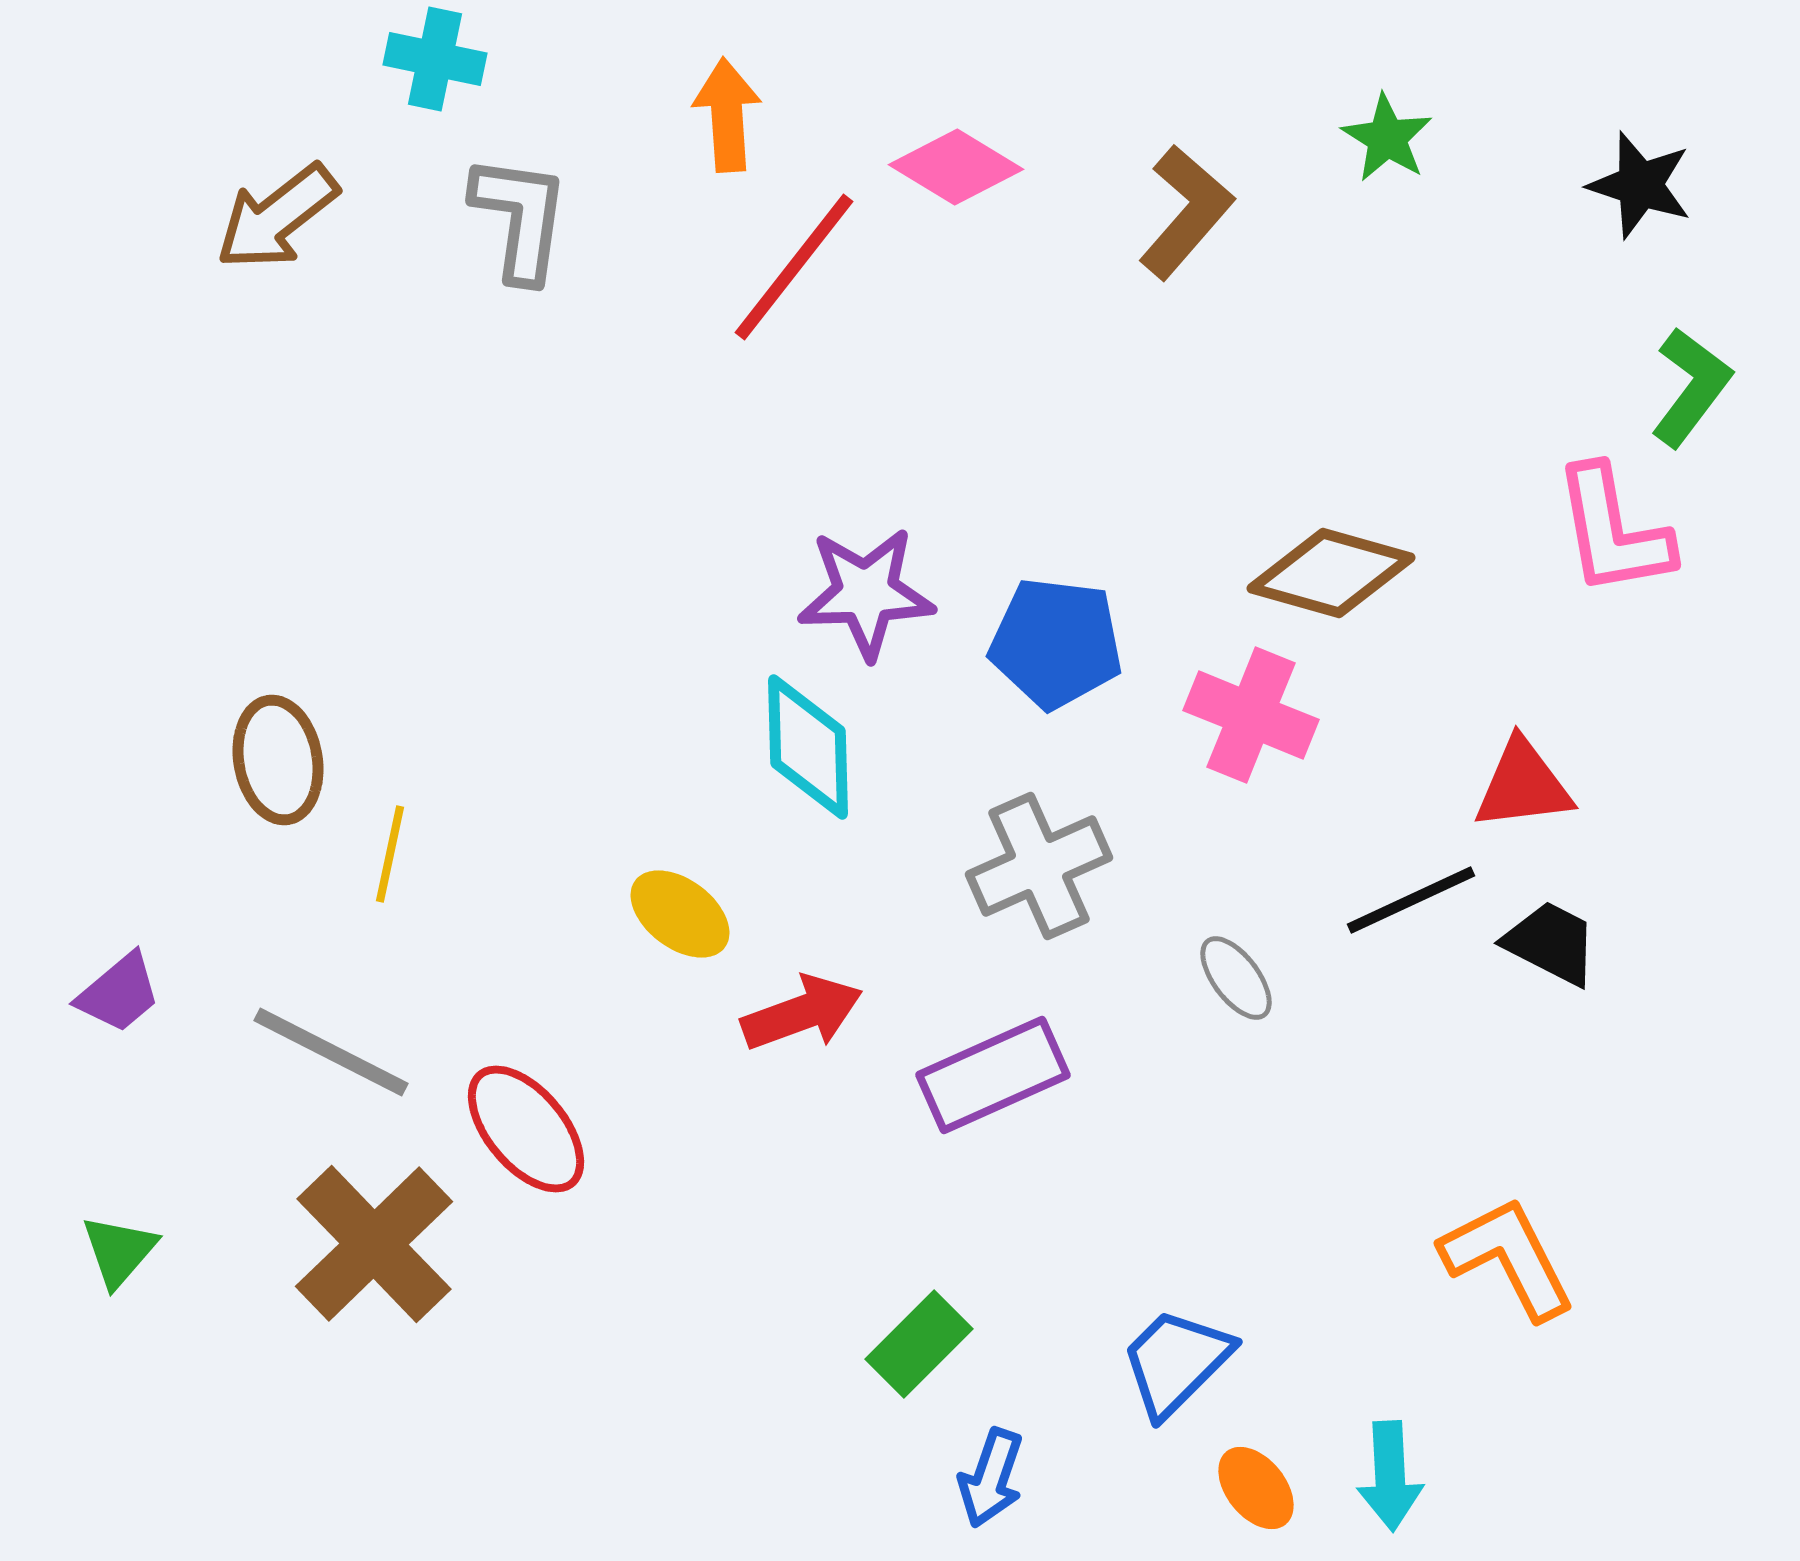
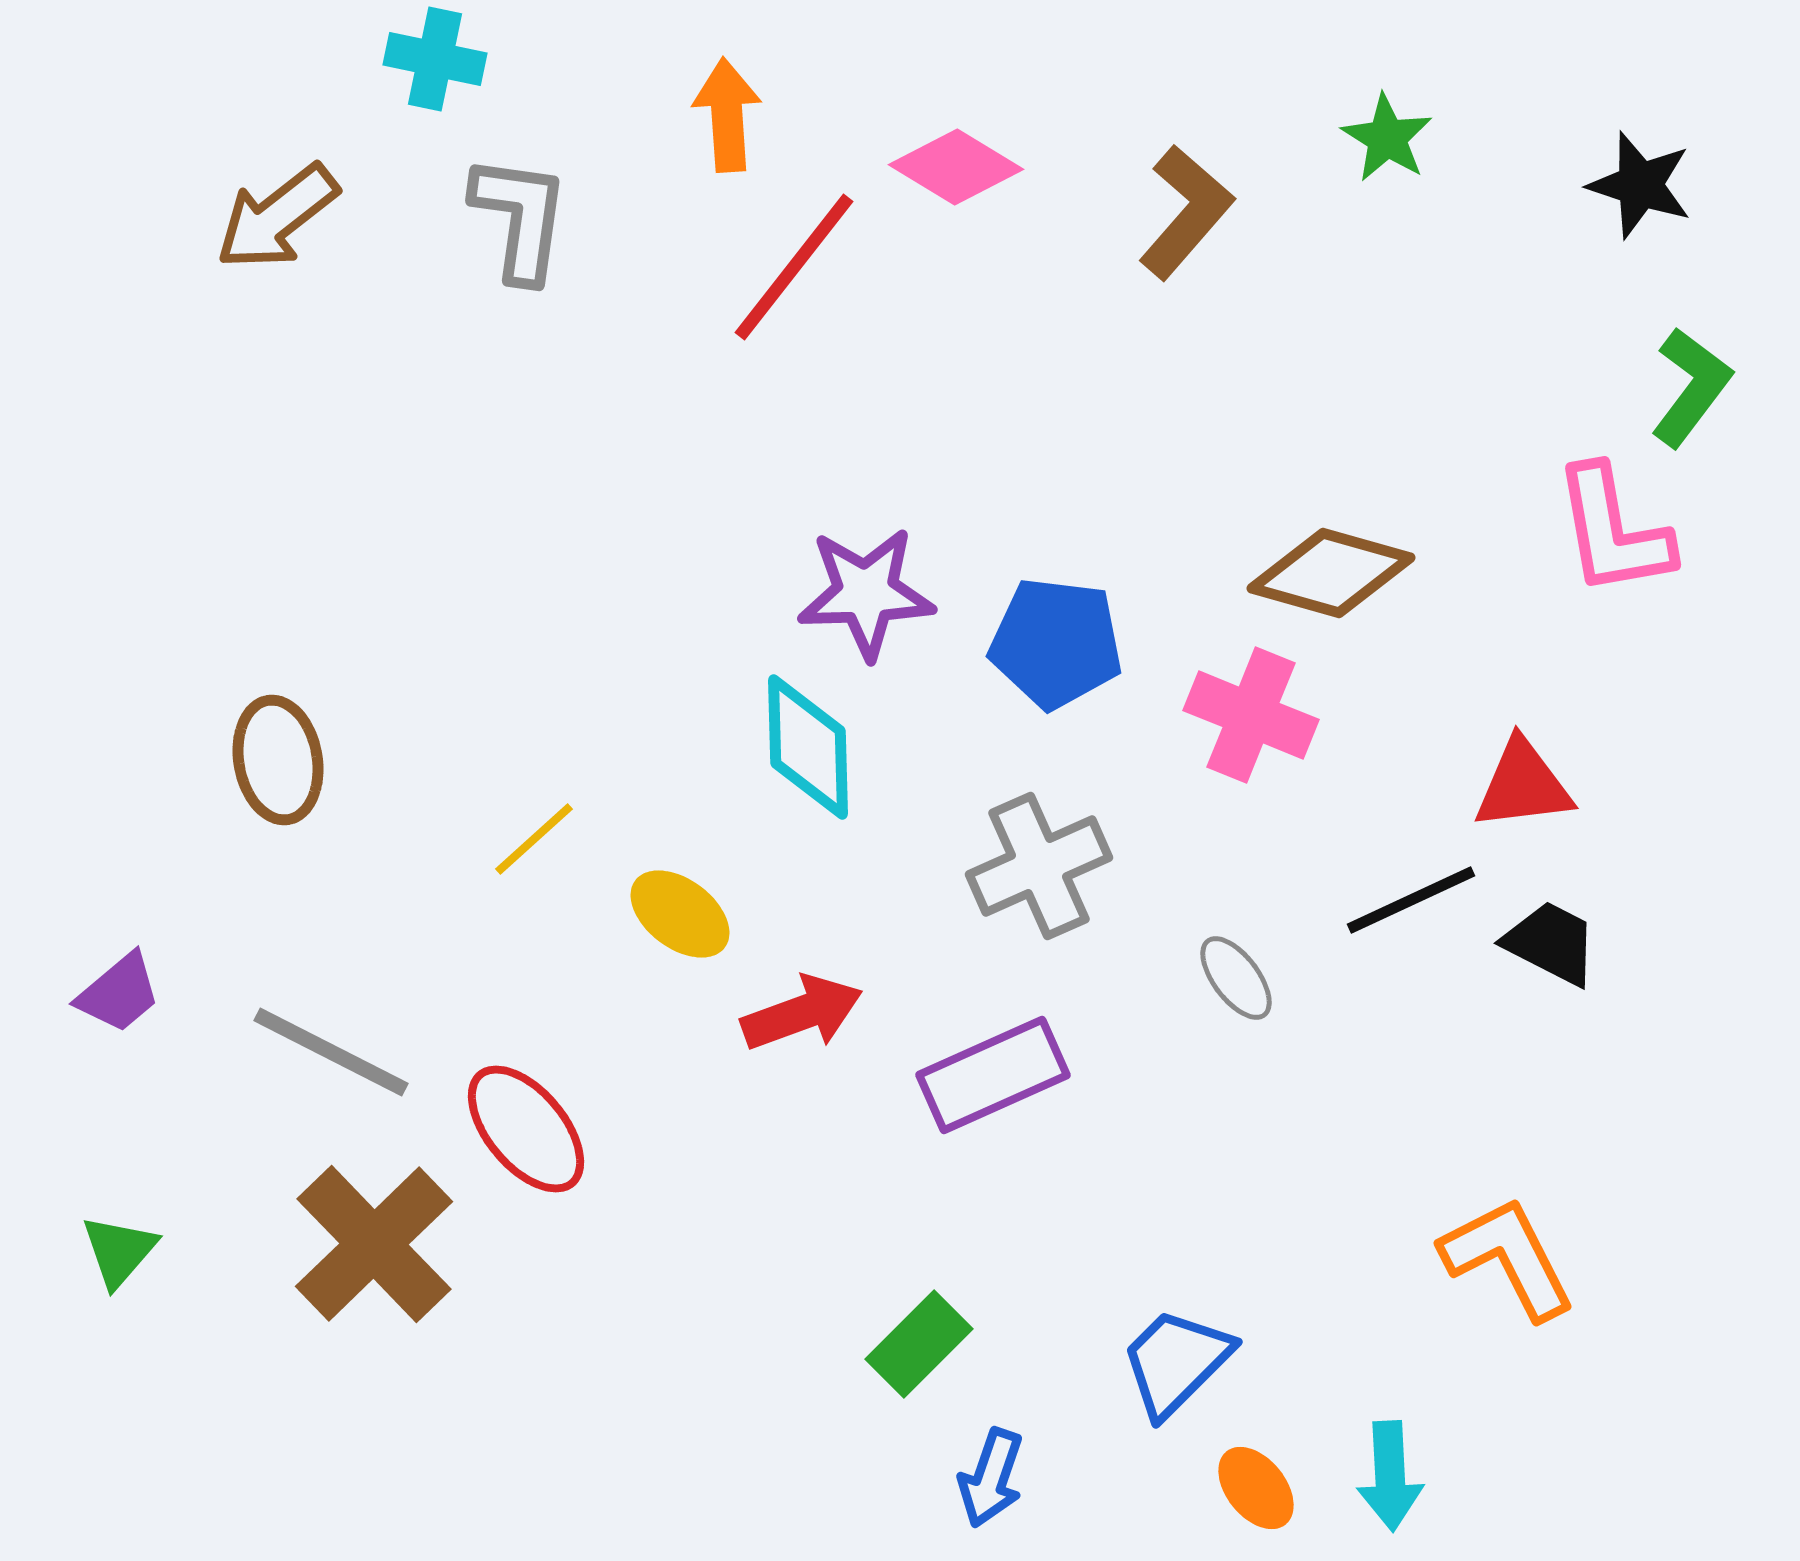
yellow line: moved 144 px right, 15 px up; rotated 36 degrees clockwise
